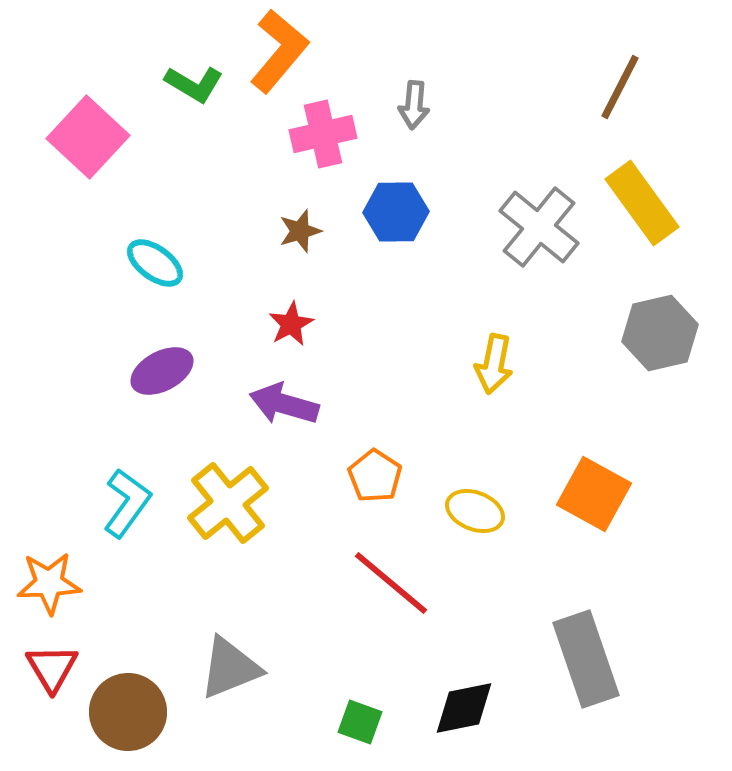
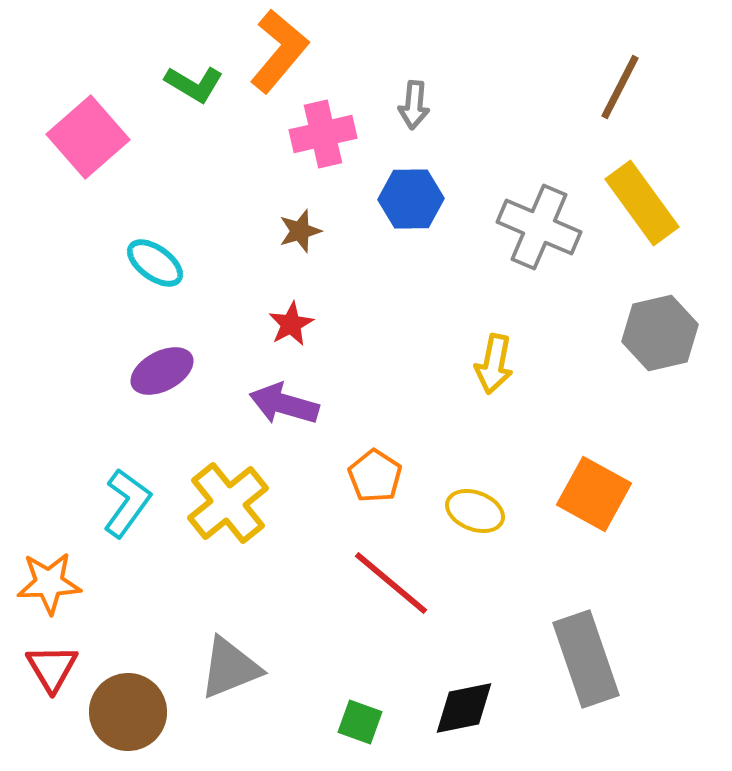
pink square: rotated 6 degrees clockwise
blue hexagon: moved 15 px right, 13 px up
gray cross: rotated 16 degrees counterclockwise
